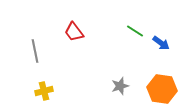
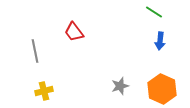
green line: moved 19 px right, 19 px up
blue arrow: moved 1 px left, 2 px up; rotated 60 degrees clockwise
orange hexagon: rotated 16 degrees clockwise
